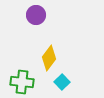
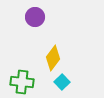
purple circle: moved 1 px left, 2 px down
yellow diamond: moved 4 px right
